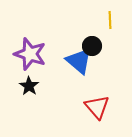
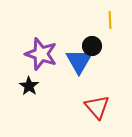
purple star: moved 11 px right
blue triangle: rotated 20 degrees clockwise
